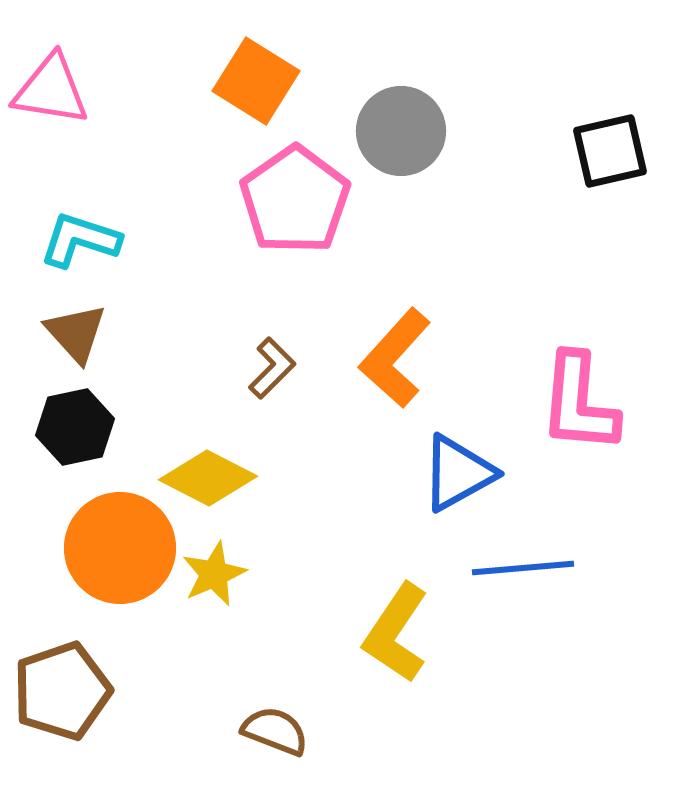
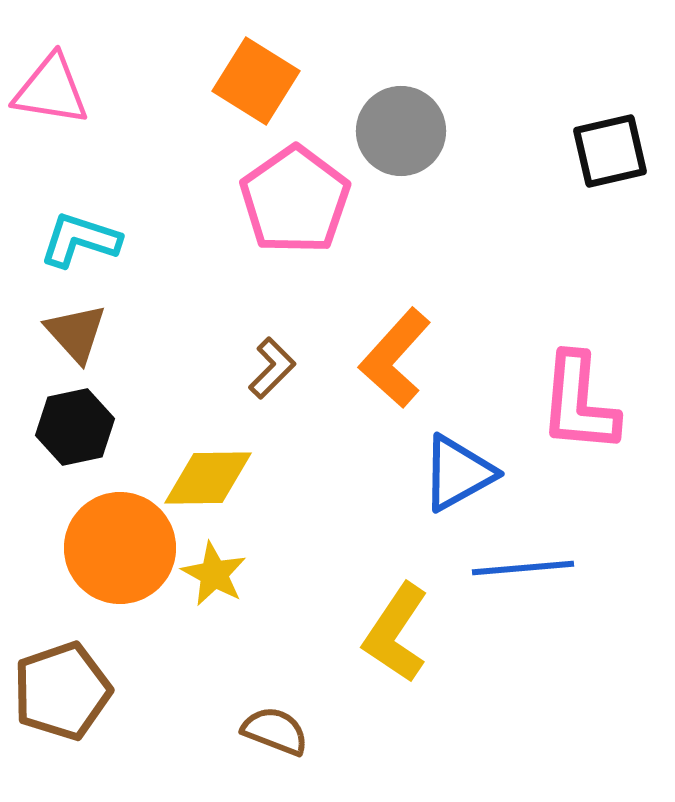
yellow diamond: rotated 28 degrees counterclockwise
yellow star: rotated 20 degrees counterclockwise
